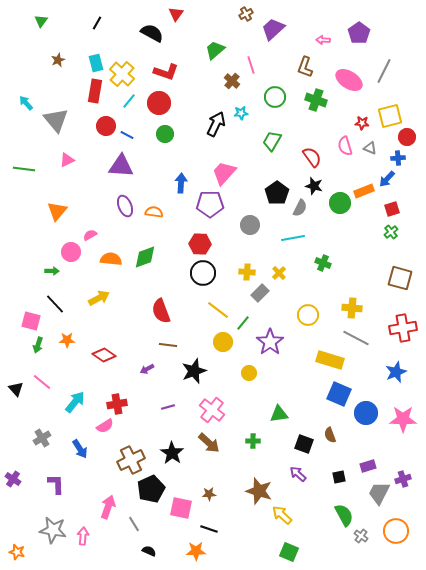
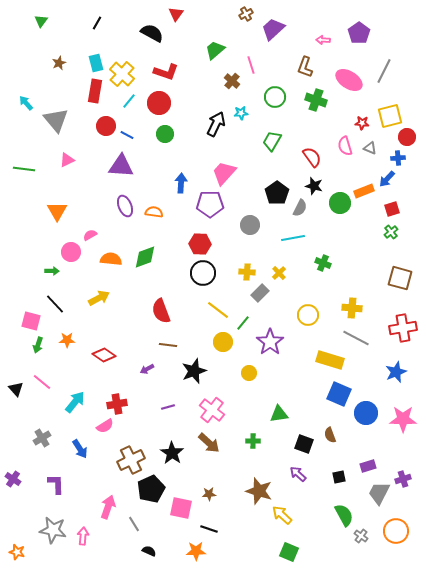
brown star at (58, 60): moved 1 px right, 3 px down
orange triangle at (57, 211): rotated 10 degrees counterclockwise
